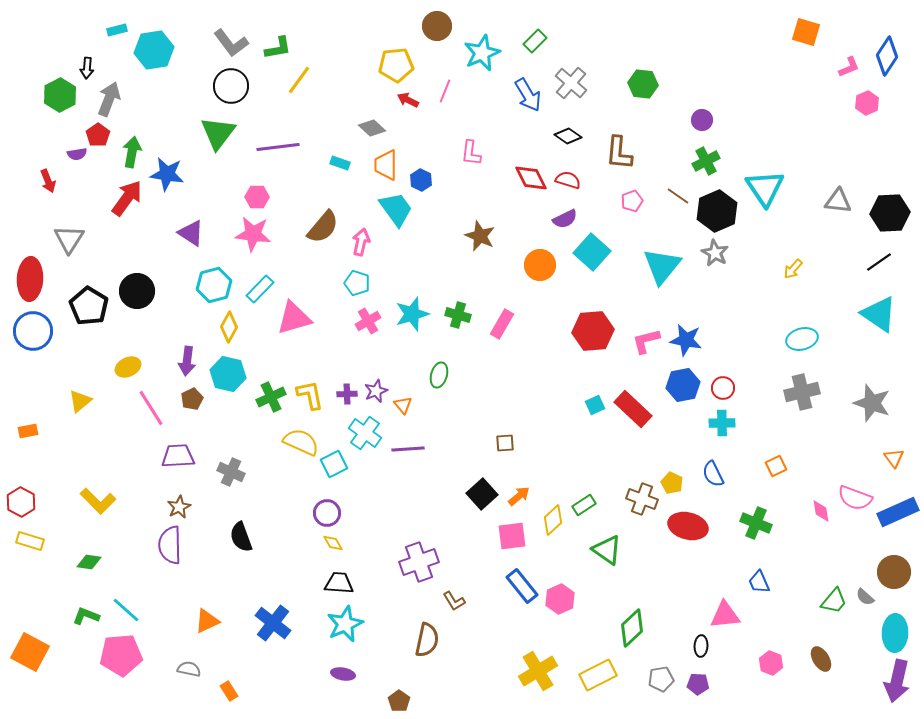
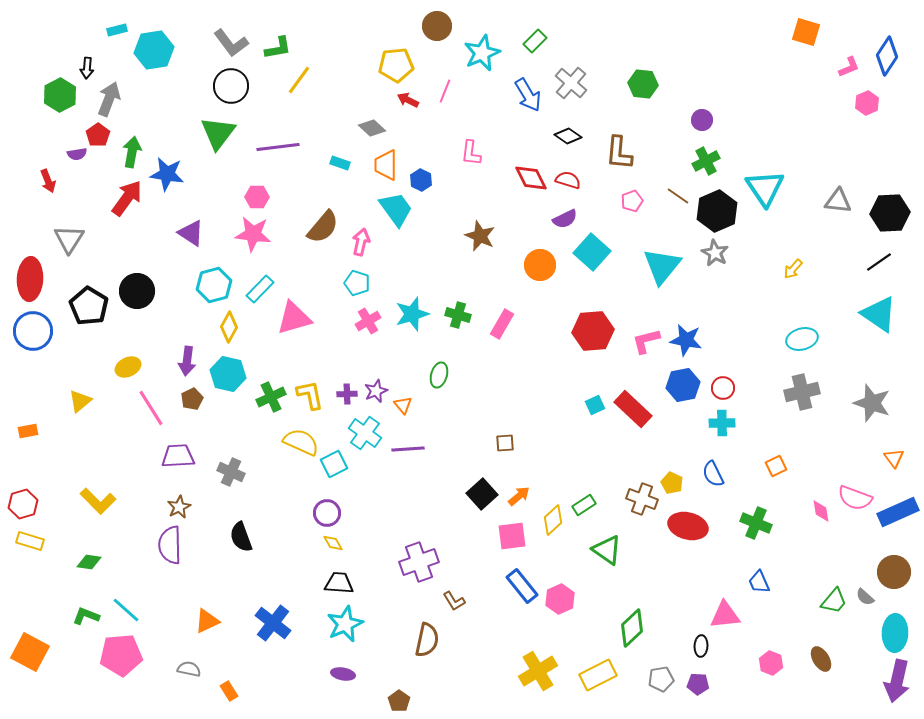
red hexagon at (21, 502): moved 2 px right, 2 px down; rotated 16 degrees clockwise
